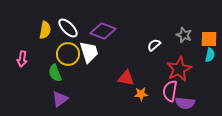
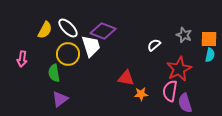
yellow semicircle: rotated 18 degrees clockwise
white trapezoid: moved 2 px right, 6 px up
green semicircle: moved 1 px left; rotated 12 degrees clockwise
purple semicircle: rotated 66 degrees clockwise
